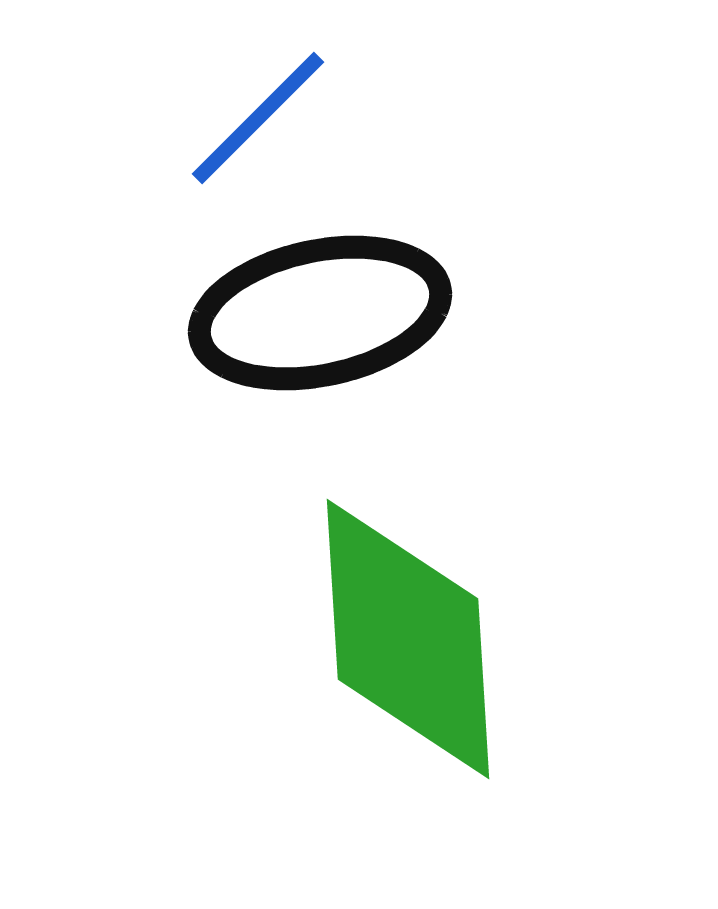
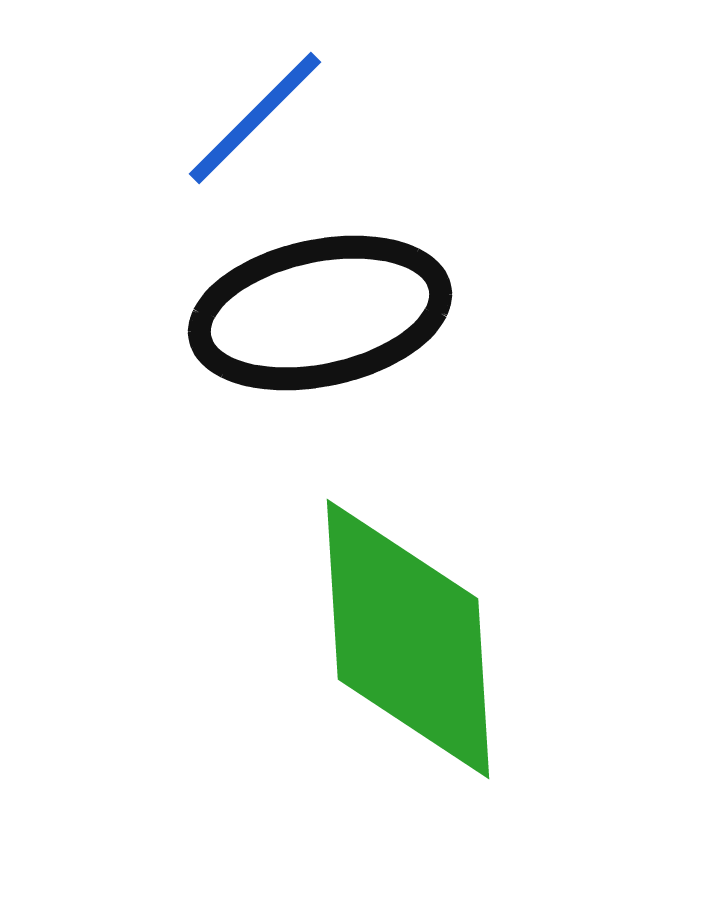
blue line: moved 3 px left
